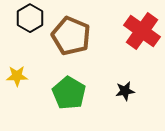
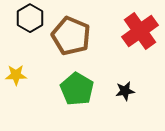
red cross: moved 2 px left; rotated 18 degrees clockwise
yellow star: moved 1 px left, 1 px up
green pentagon: moved 8 px right, 4 px up
